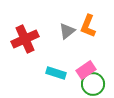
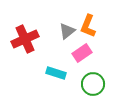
pink rectangle: moved 4 px left, 17 px up
